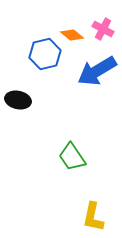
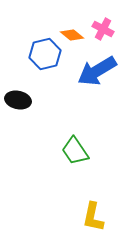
green trapezoid: moved 3 px right, 6 px up
